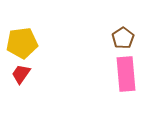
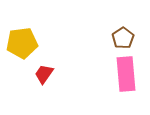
red trapezoid: moved 23 px right
